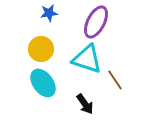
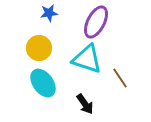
yellow circle: moved 2 px left, 1 px up
brown line: moved 5 px right, 2 px up
